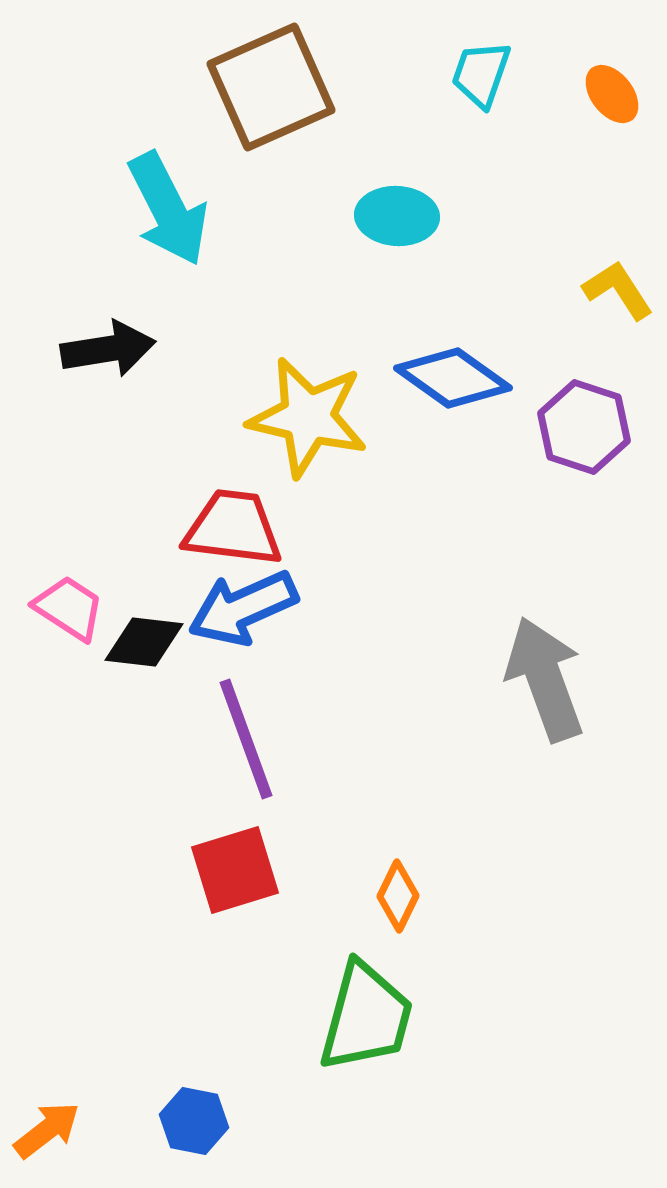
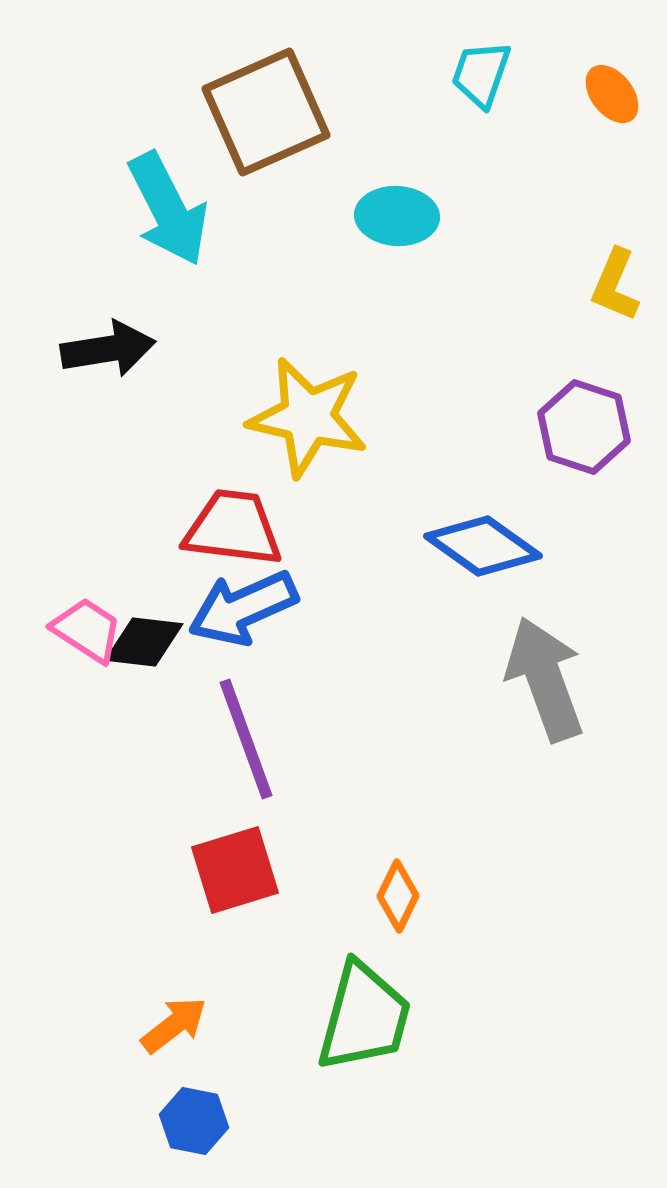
brown square: moved 5 px left, 25 px down
yellow L-shape: moved 3 px left, 5 px up; rotated 124 degrees counterclockwise
blue diamond: moved 30 px right, 168 px down
pink trapezoid: moved 18 px right, 22 px down
green trapezoid: moved 2 px left
orange arrow: moved 127 px right, 105 px up
